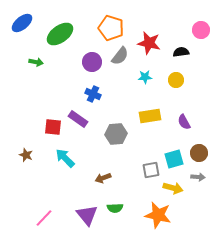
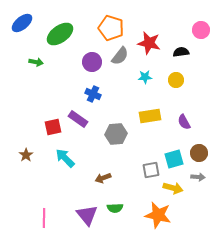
red square: rotated 18 degrees counterclockwise
brown star: rotated 16 degrees clockwise
pink line: rotated 42 degrees counterclockwise
